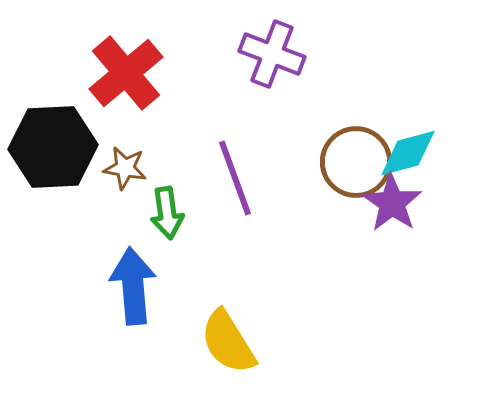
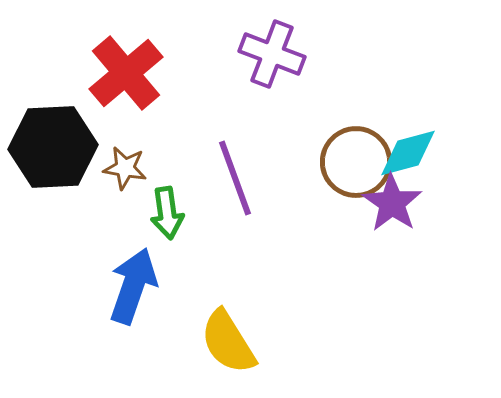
blue arrow: rotated 24 degrees clockwise
